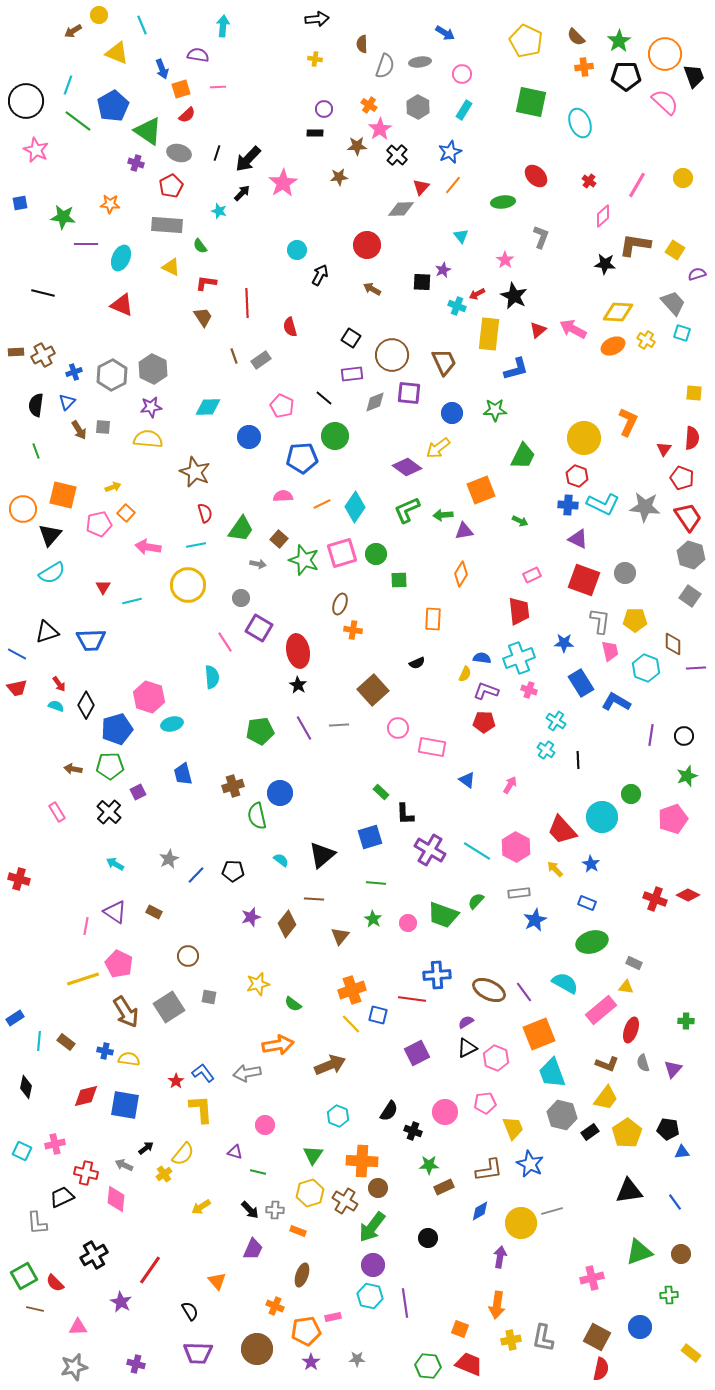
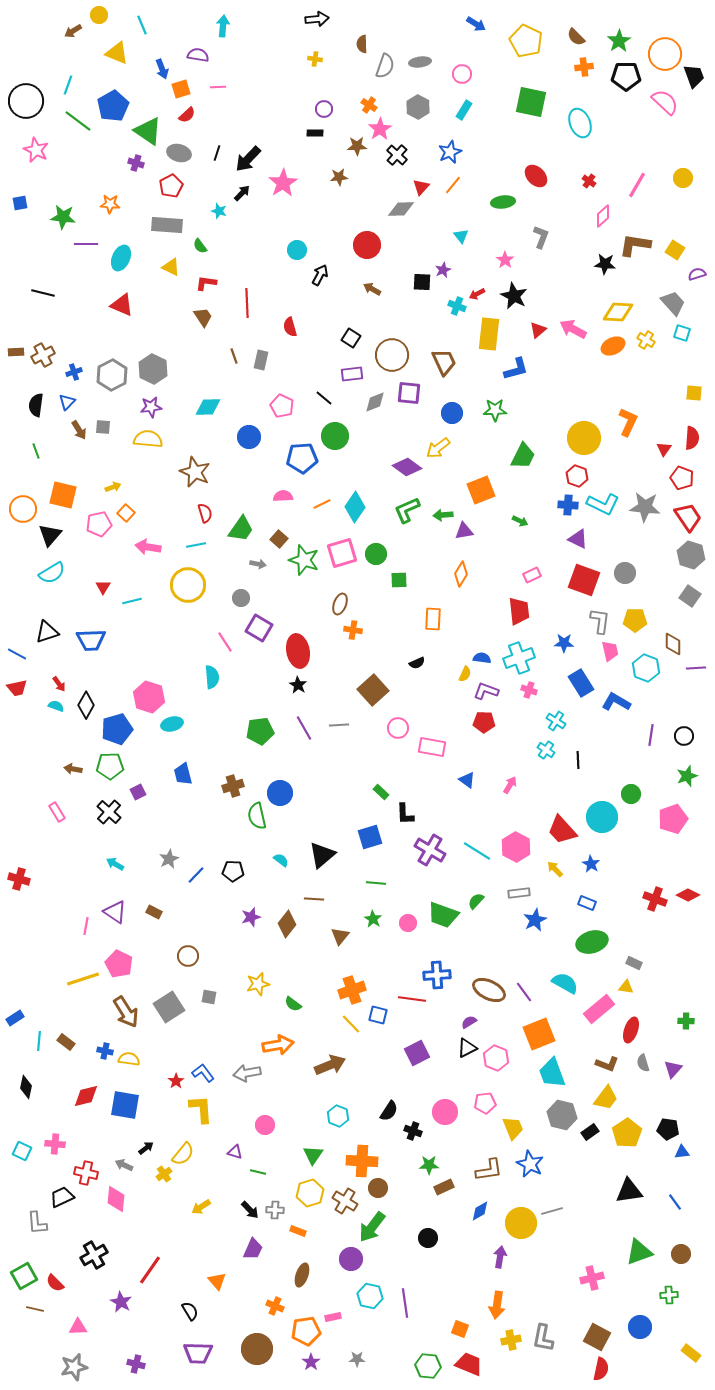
blue arrow at (445, 33): moved 31 px right, 9 px up
gray rectangle at (261, 360): rotated 42 degrees counterclockwise
pink rectangle at (601, 1010): moved 2 px left, 1 px up
purple semicircle at (466, 1022): moved 3 px right
pink cross at (55, 1144): rotated 18 degrees clockwise
purple circle at (373, 1265): moved 22 px left, 6 px up
